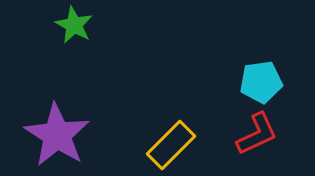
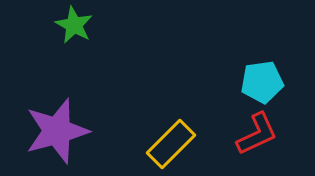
cyan pentagon: moved 1 px right
purple star: moved 4 px up; rotated 24 degrees clockwise
yellow rectangle: moved 1 px up
